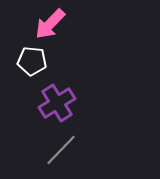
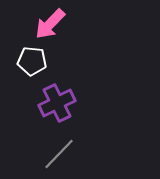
purple cross: rotated 6 degrees clockwise
gray line: moved 2 px left, 4 px down
